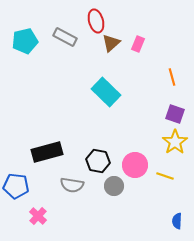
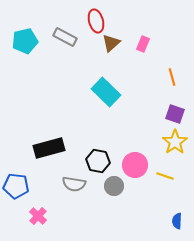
pink rectangle: moved 5 px right
black rectangle: moved 2 px right, 4 px up
gray semicircle: moved 2 px right, 1 px up
